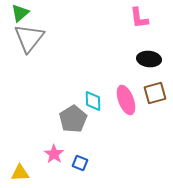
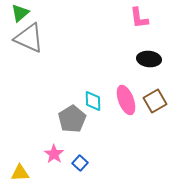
gray triangle: rotated 44 degrees counterclockwise
brown square: moved 8 px down; rotated 15 degrees counterclockwise
gray pentagon: moved 1 px left
blue square: rotated 21 degrees clockwise
